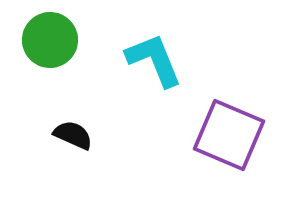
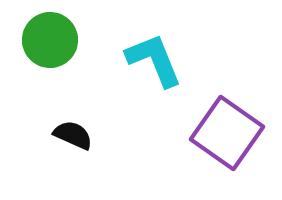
purple square: moved 2 px left, 2 px up; rotated 12 degrees clockwise
